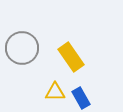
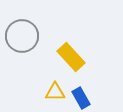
gray circle: moved 12 px up
yellow rectangle: rotated 8 degrees counterclockwise
